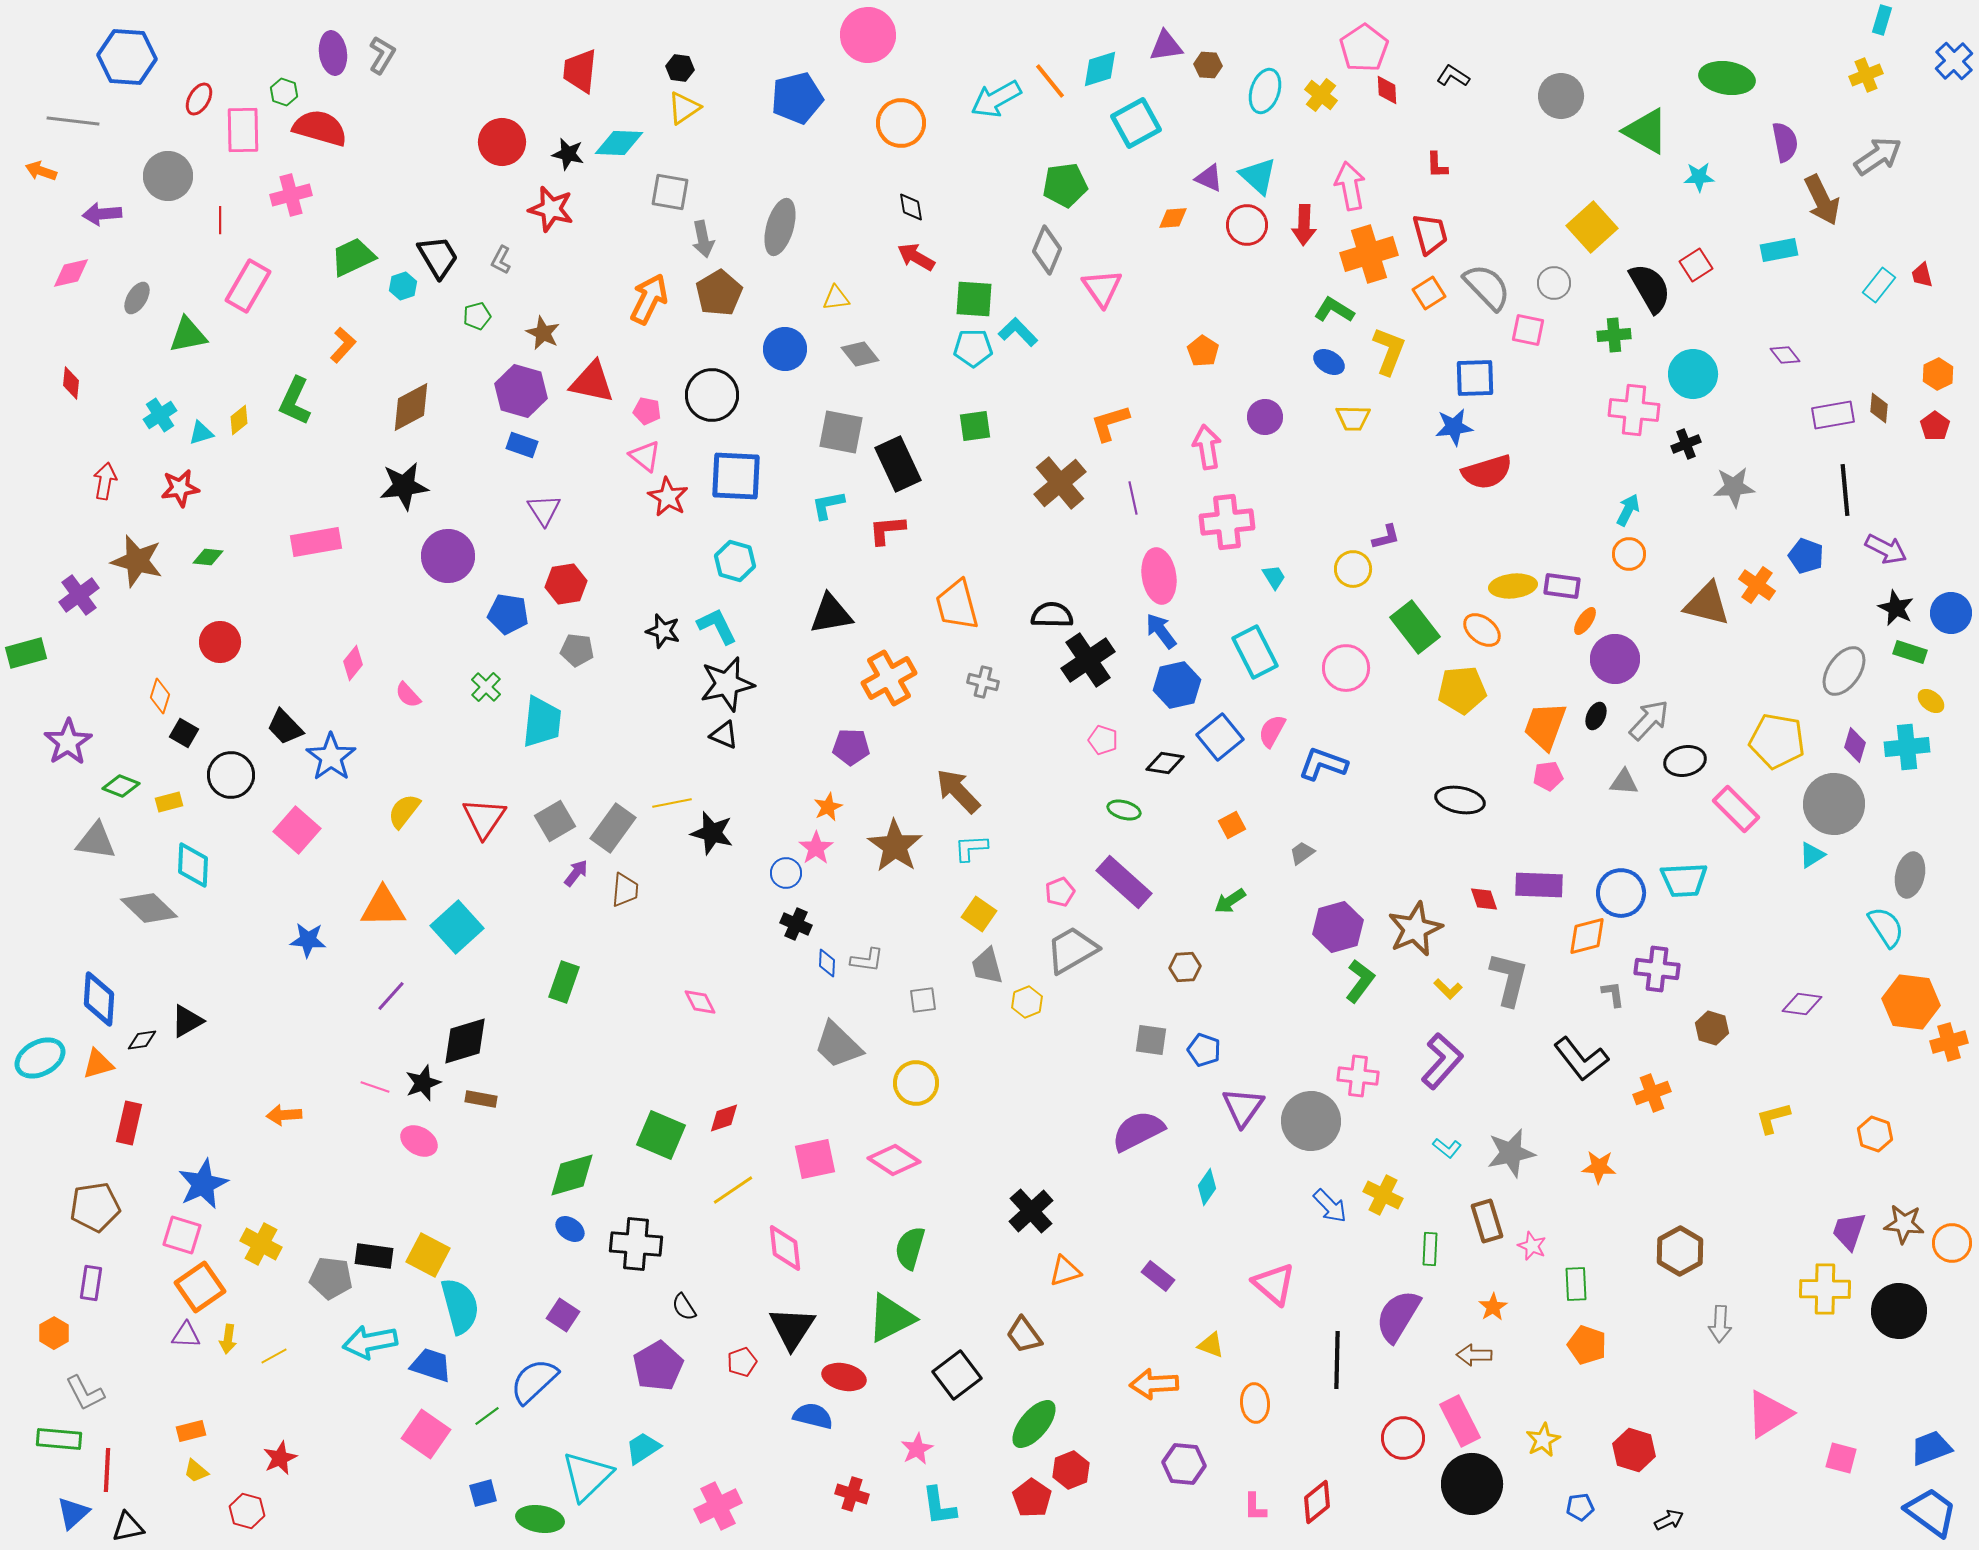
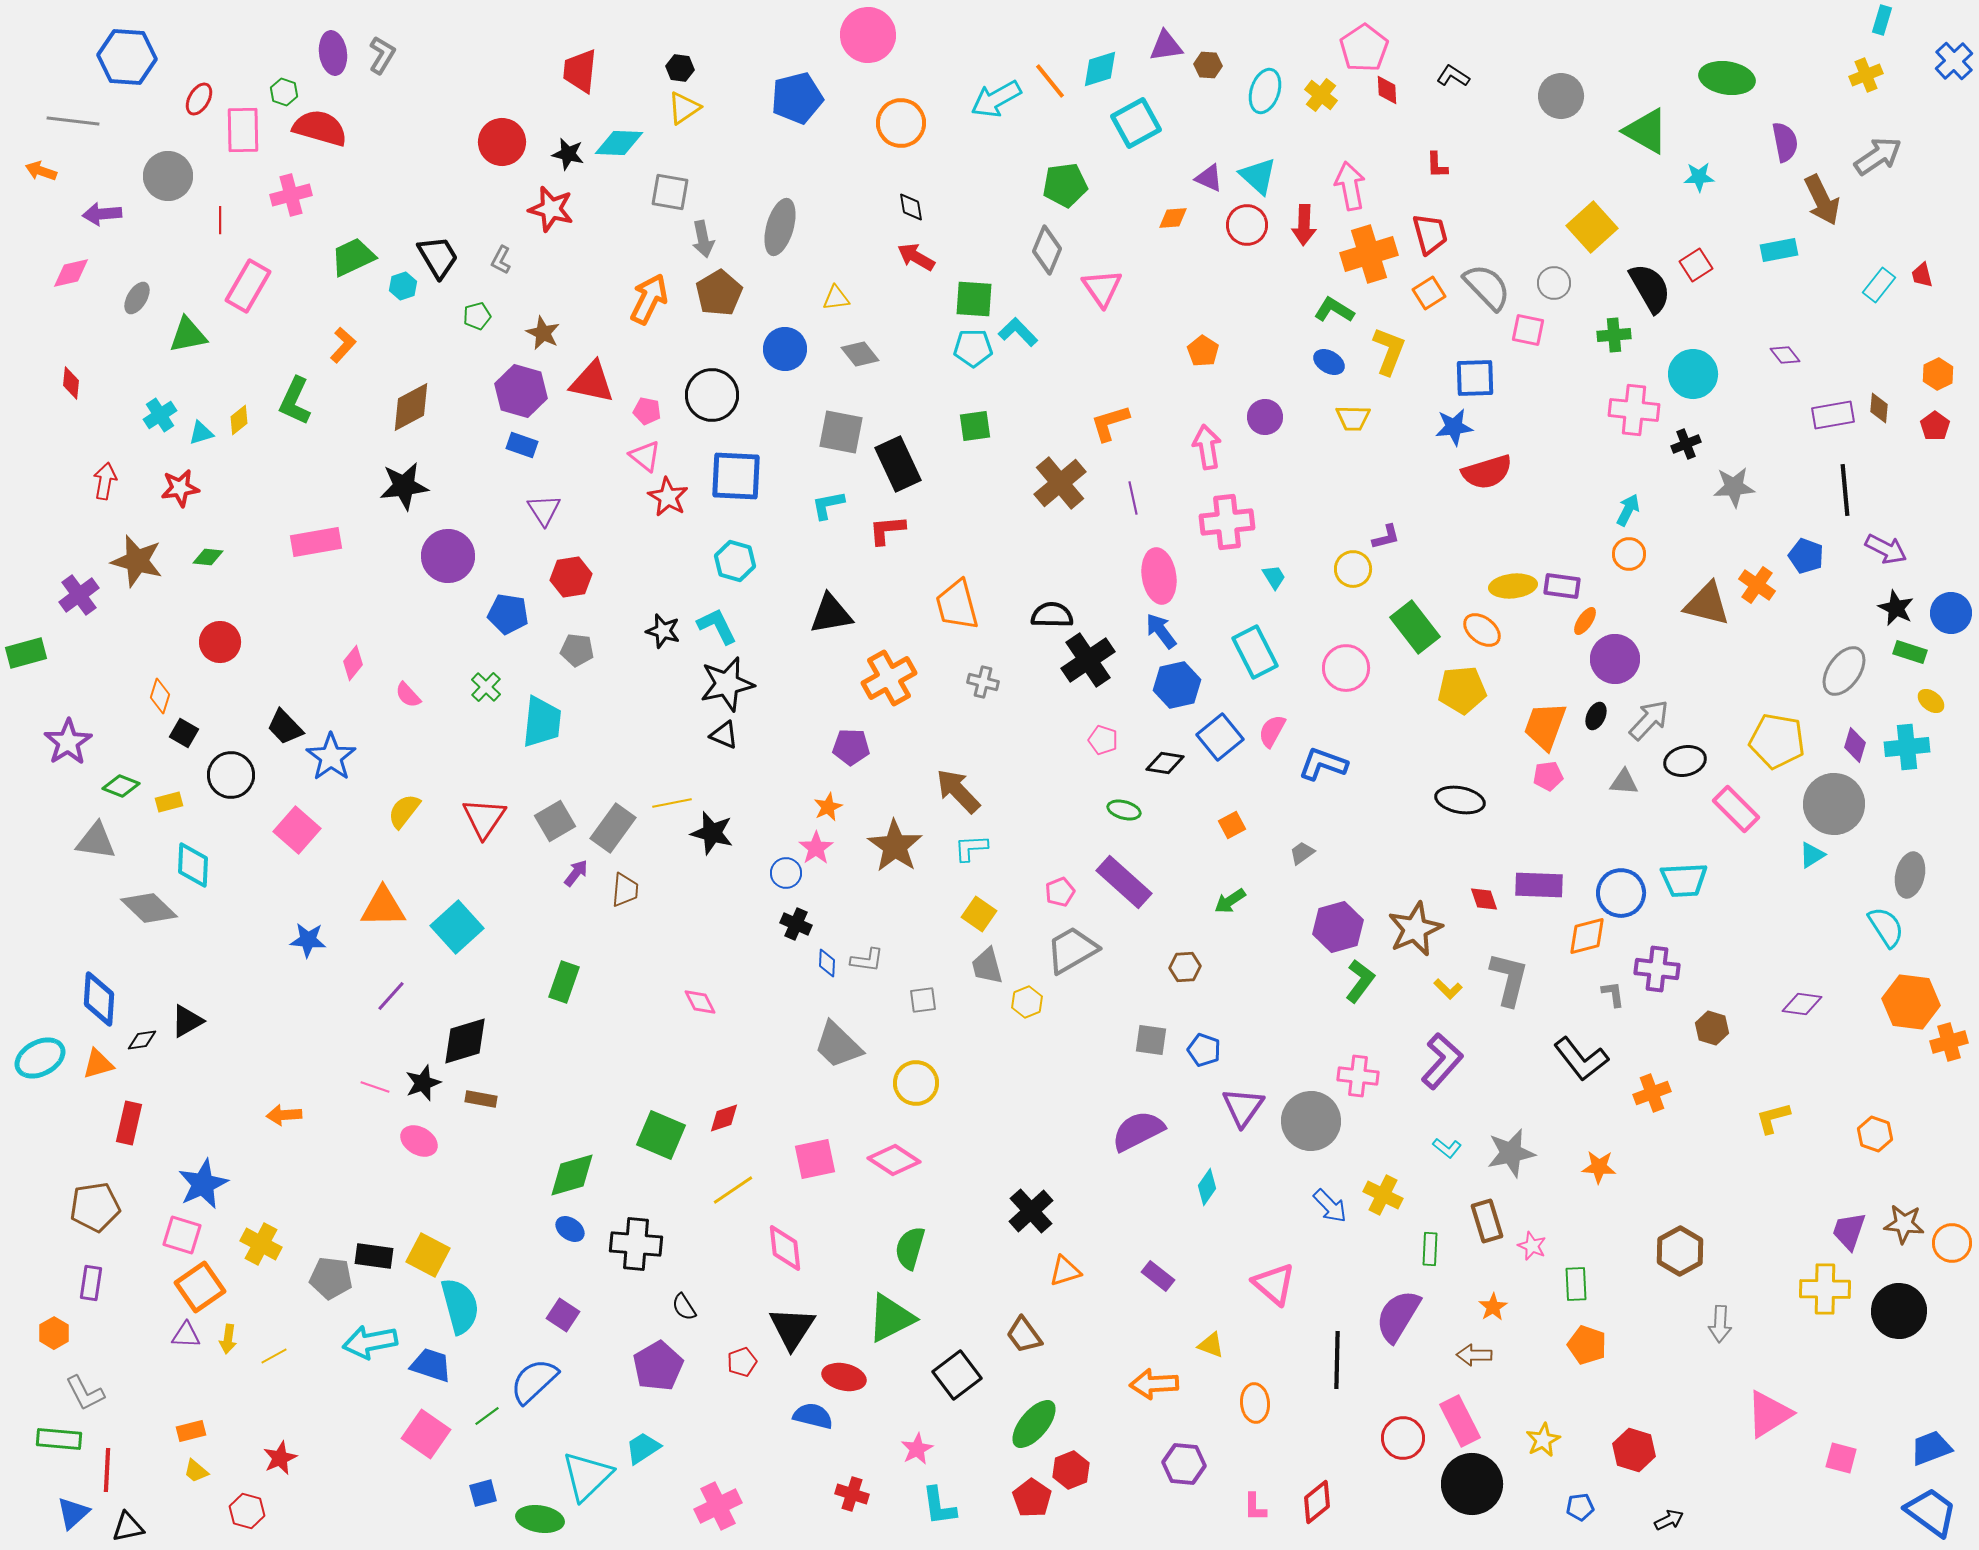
red hexagon at (566, 584): moved 5 px right, 7 px up
